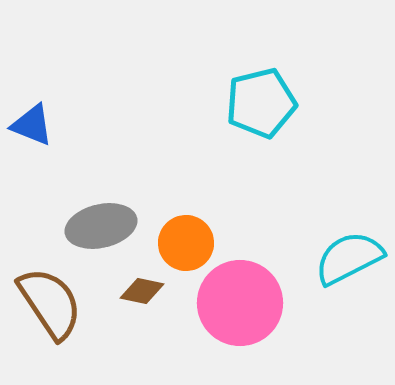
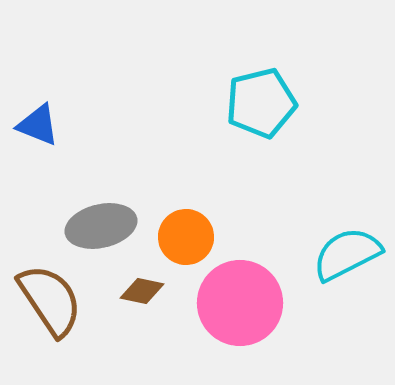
blue triangle: moved 6 px right
orange circle: moved 6 px up
cyan semicircle: moved 2 px left, 4 px up
brown semicircle: moved 3 px up
